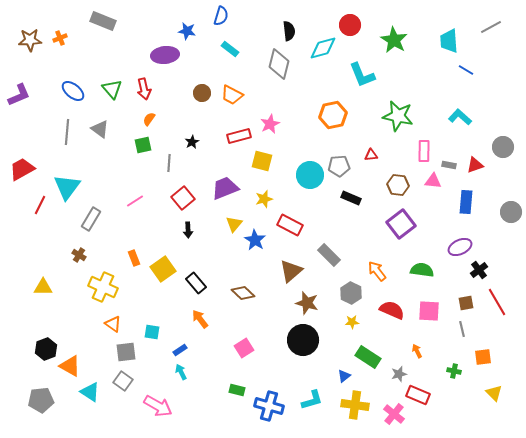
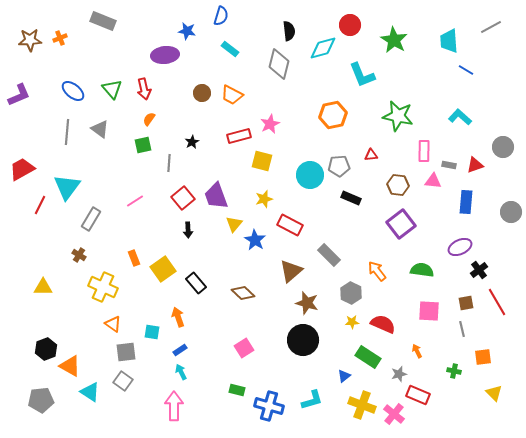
purple trapezoid at (225, 188): moved 9 px left, 8 px down; rotated 88 degrees counterclockwise
red semicircle at (392, 310): moved 9 px left, 14 px down
orange arrow at (200, 319): moved 22 px left, 2 px up; rotated 18 degrees clockwise
yellow cross at (355, 405): moved 7 px right; rotated 12 degrees clockwise
pink arrow at (158, 406): moved 16 px right; rotated 120 degrees counterclockwise
